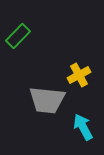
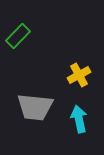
gray trapezoid: moved 12 px left, 7 px down
cyan arrow: moved 4 px left, 8 px up; rotated 16 degrees clockwise
